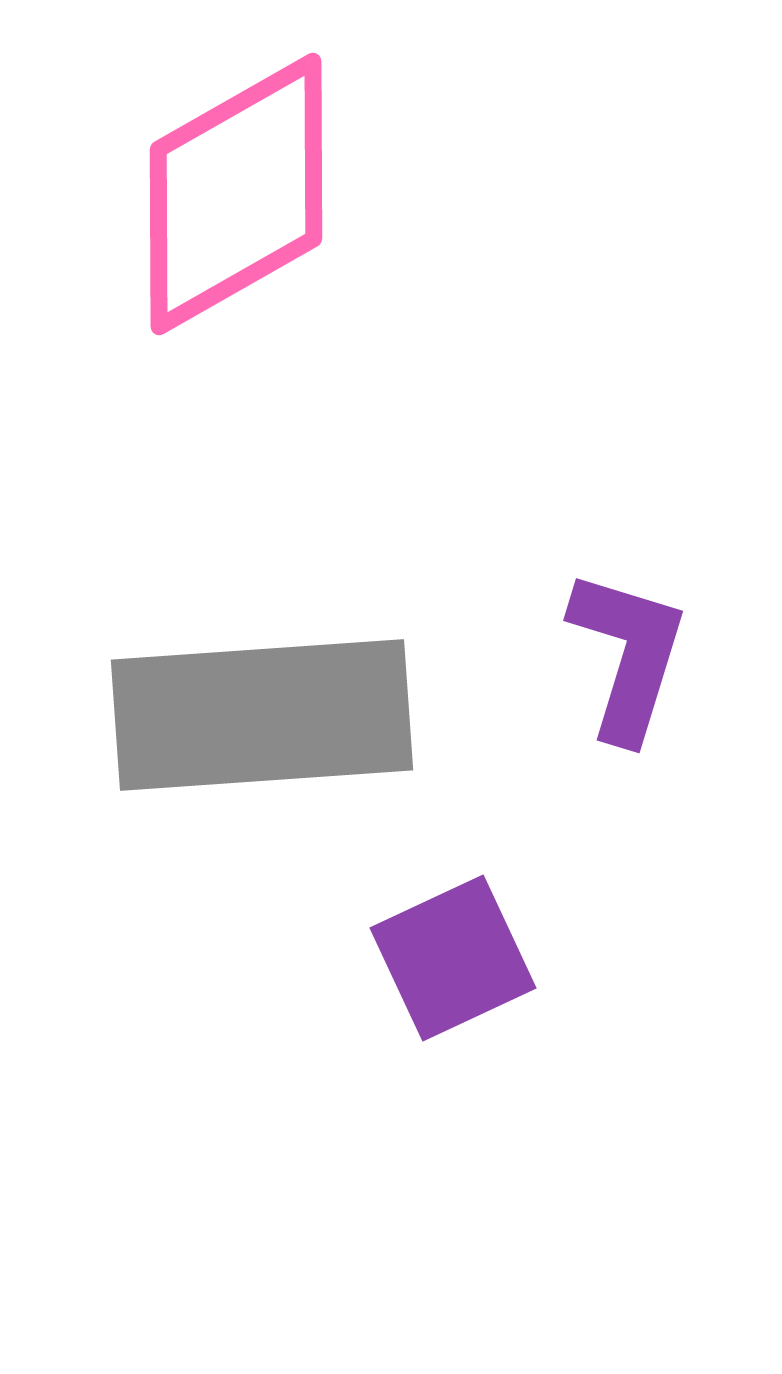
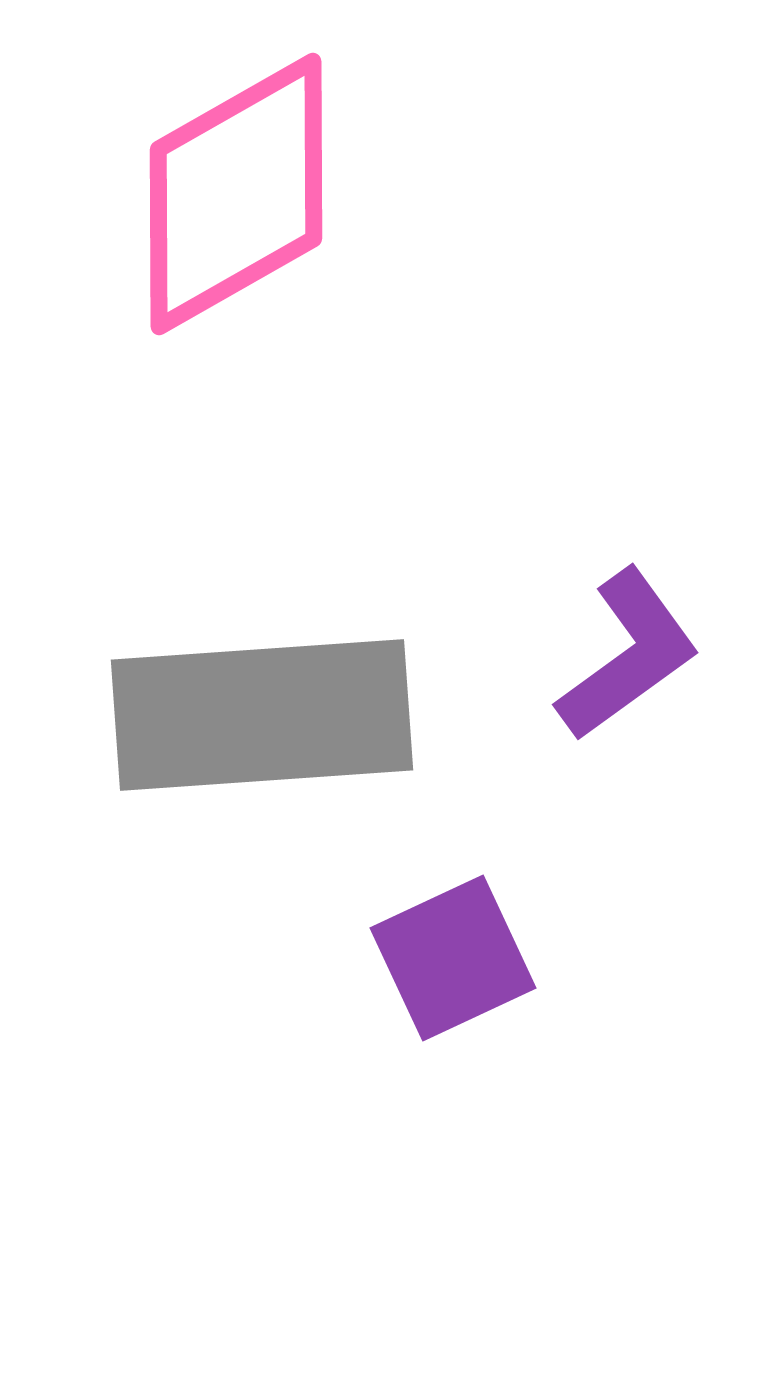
purple L-shape: rotated 37 degrees clockwise
